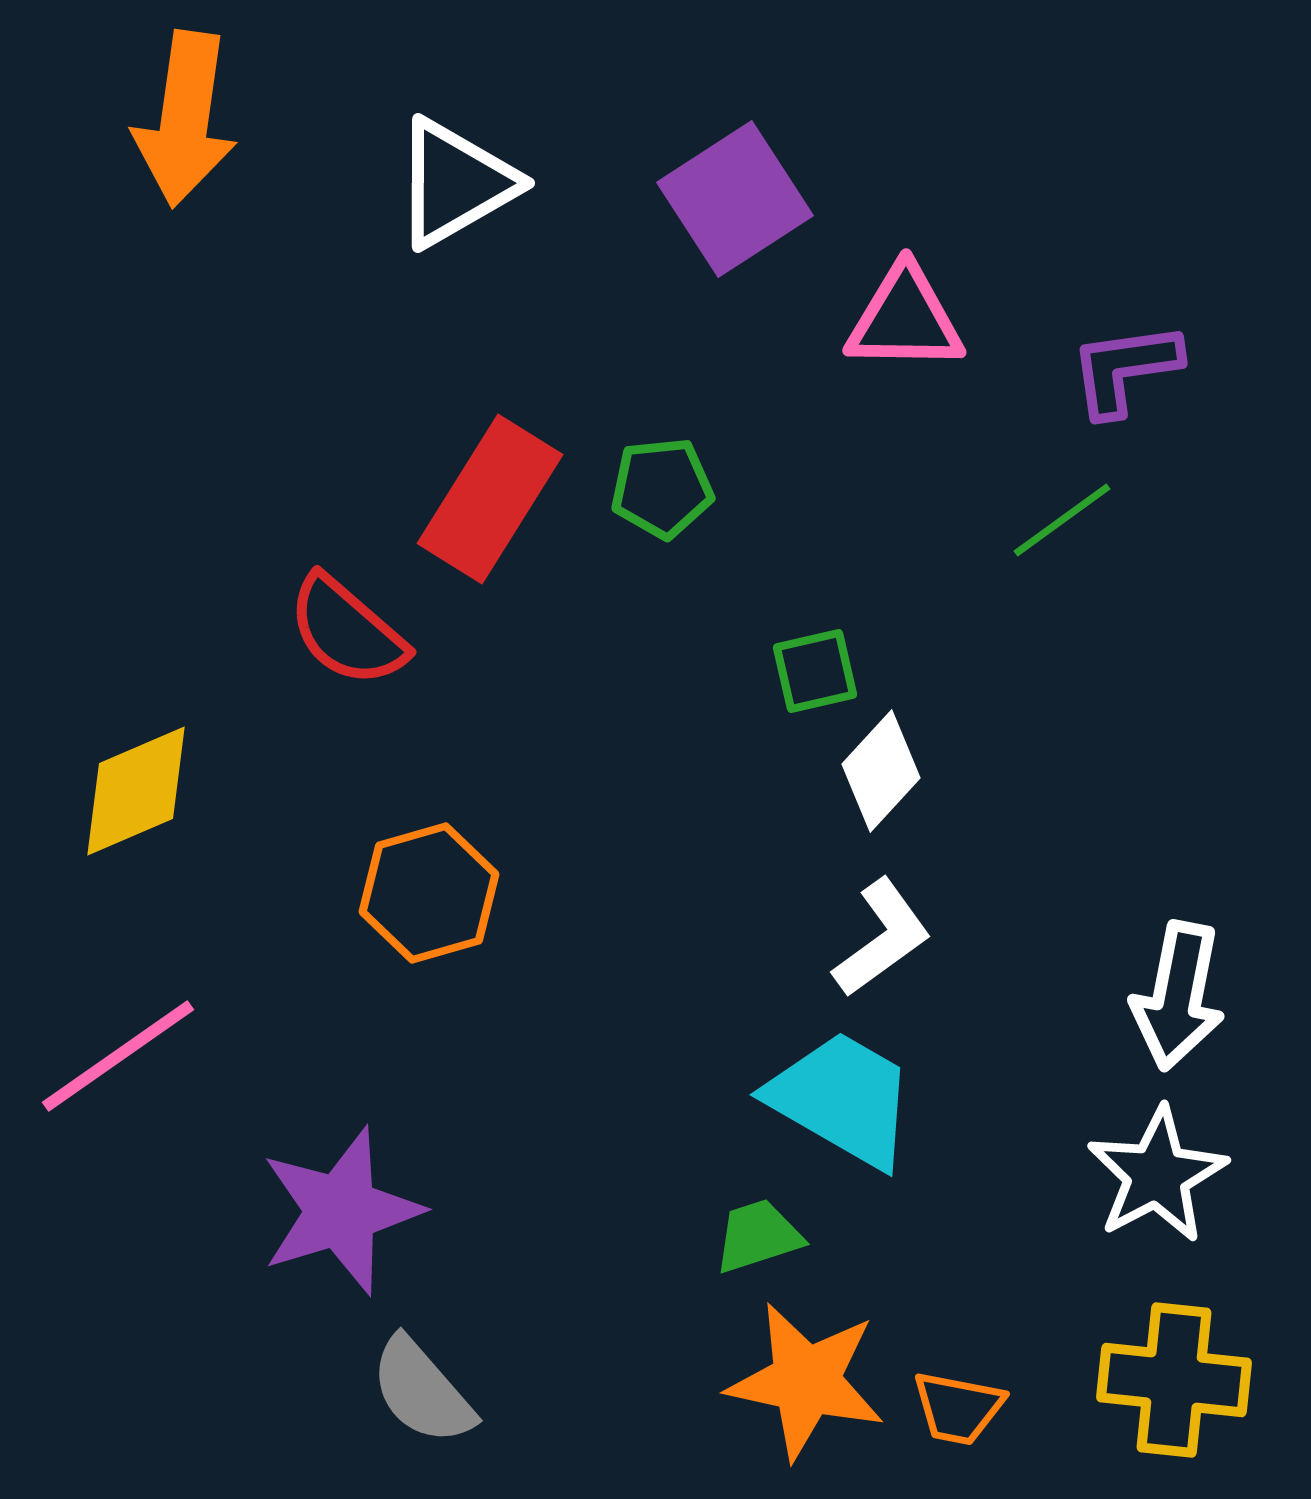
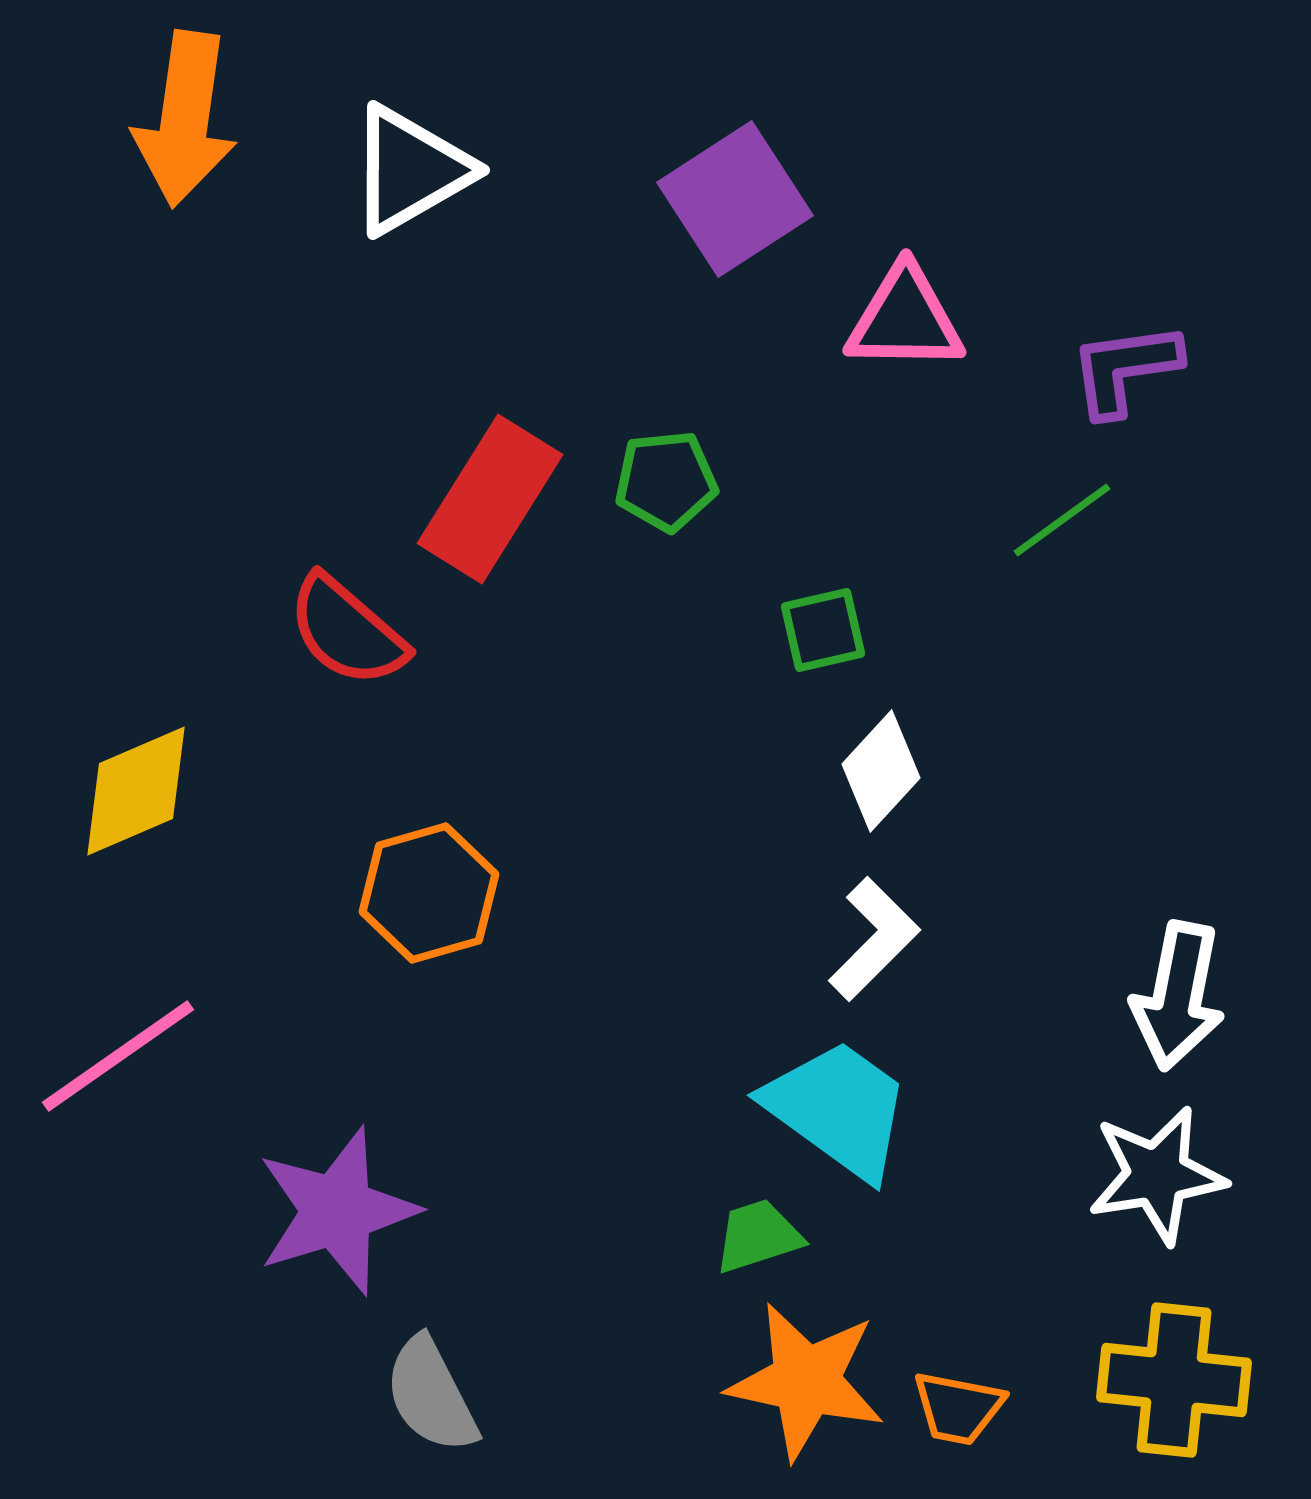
white triangle: moved 45 px left, 13 px up
green pentagon: moved 4 px right, 7 px up
green square: moved 8 px right, 41 px up
white L-shape: moved 8 px left, 1 px down; rotated 9 degrees counterclockwise
cyan trapezoid: moved 4 px left, 10 px down; rotated 6 degrees clockwise
white star: rotated 19 degrees clockwise
purple star: moved 4 px left
gray semicircle: moved 9 px right, 4 px down; rotated 14 degrees clockwise
